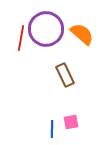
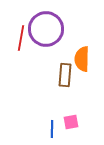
orange semicircle: moved 25 px down; rotated 130 degrees counterclockwise
brown rectangle: rotated 30 degrees clockwise
